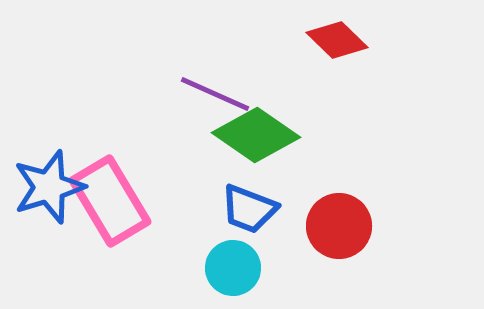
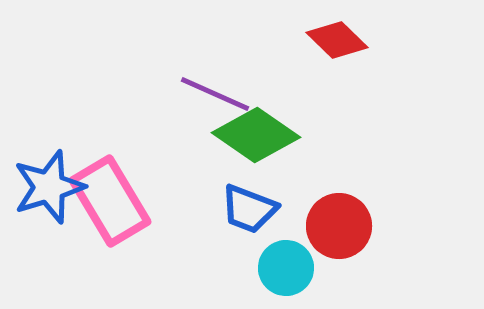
cyan circle: moved 53 px right
